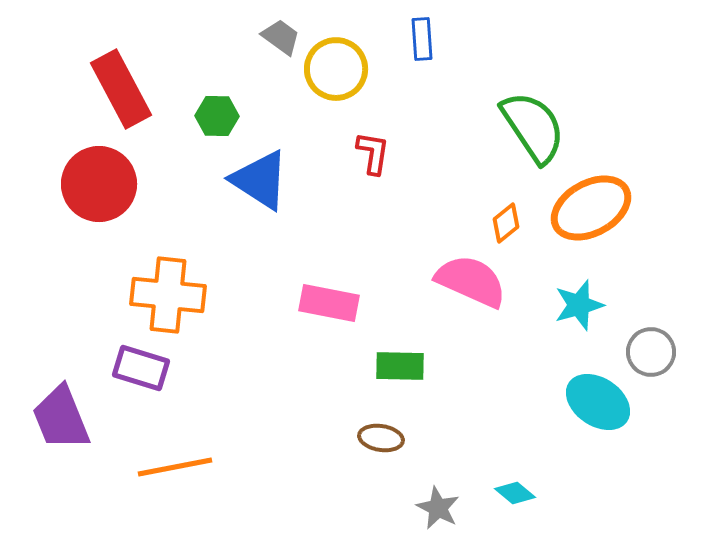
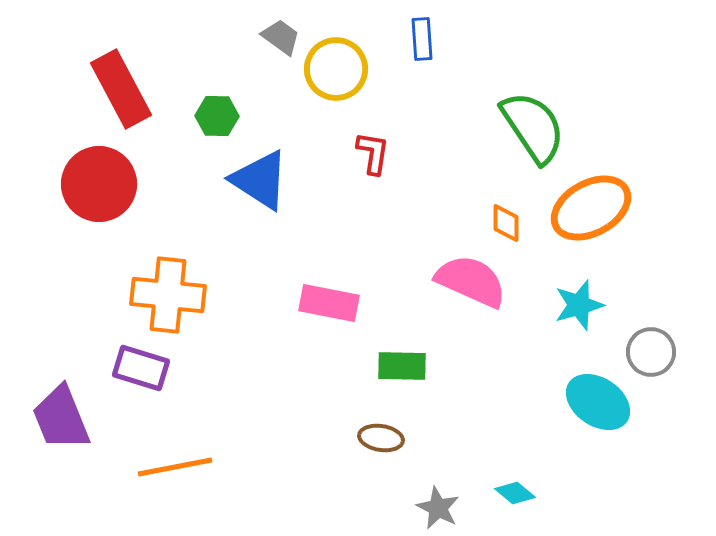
orange diamond: rotated 51 degrees counterclockwise
green rectangle: moved 2 px right
